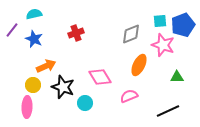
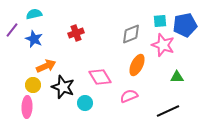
blue pentagon: moved 2 px right; rotated 10 degrees clockwise
orange ellipse: moved 2 px left
